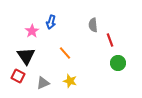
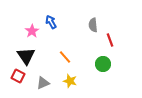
blue arrow: rotated 136 degrees clockwise
orange line: moved 4 px down
green circle: moved 15 px left, 1 px down
